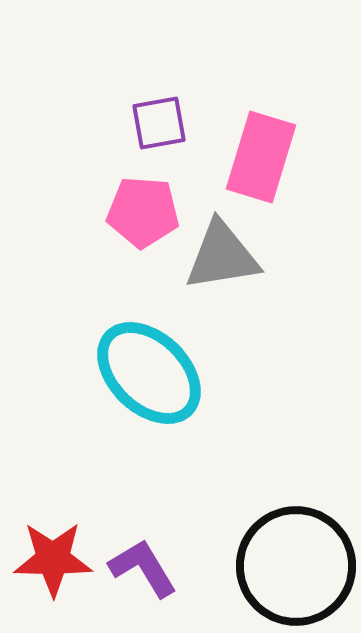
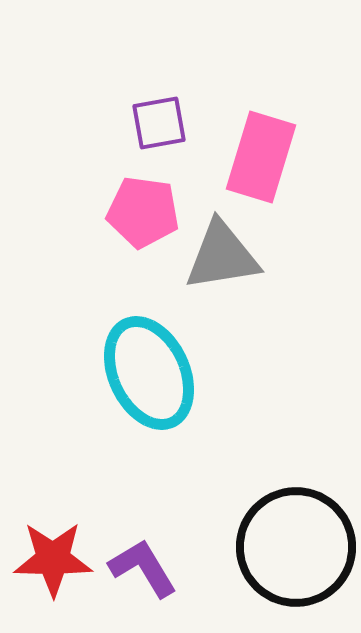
pink pentagon: rotated 4 degrees clockwise
cyan ellipse: rotated 21 degrees clockwise
black circle: moved 19 px up
